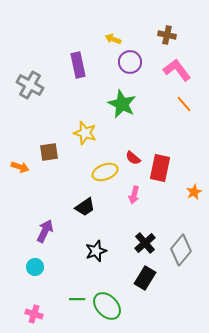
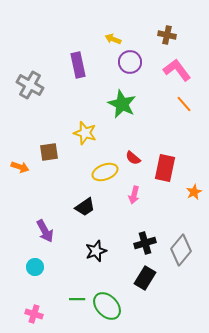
red rectangle: moved 5 px right
purple arrow: rotated 125 degrees clockwise
black cross: rotated 25 degrees clockwise
